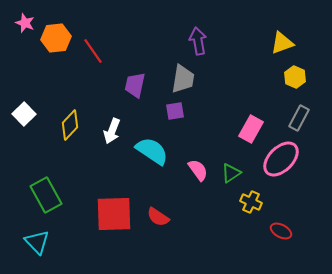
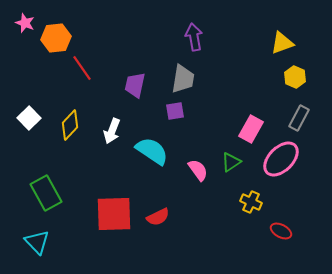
purple arrow: moved 4 px left, 4 px up
red line: moved 11 px left, 17 px down
white square: moved 5 px right, 4 px down
green triangle: moved 11 px up
green rectangle: moved 2 px up
red semicircle: rotated 60 degrees counterclockwise
